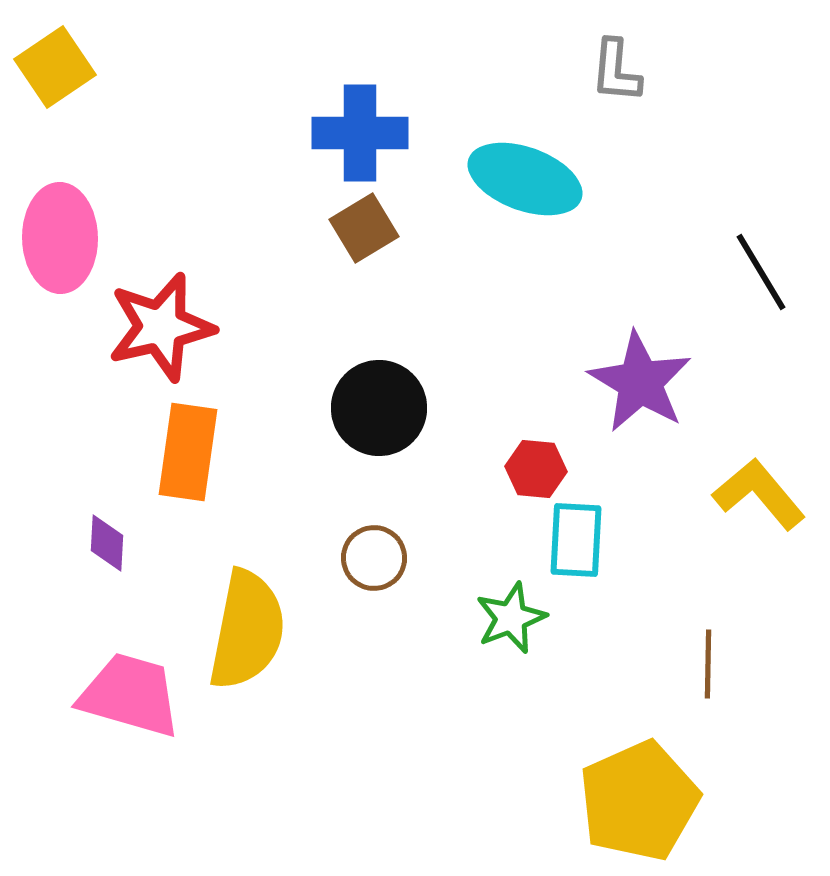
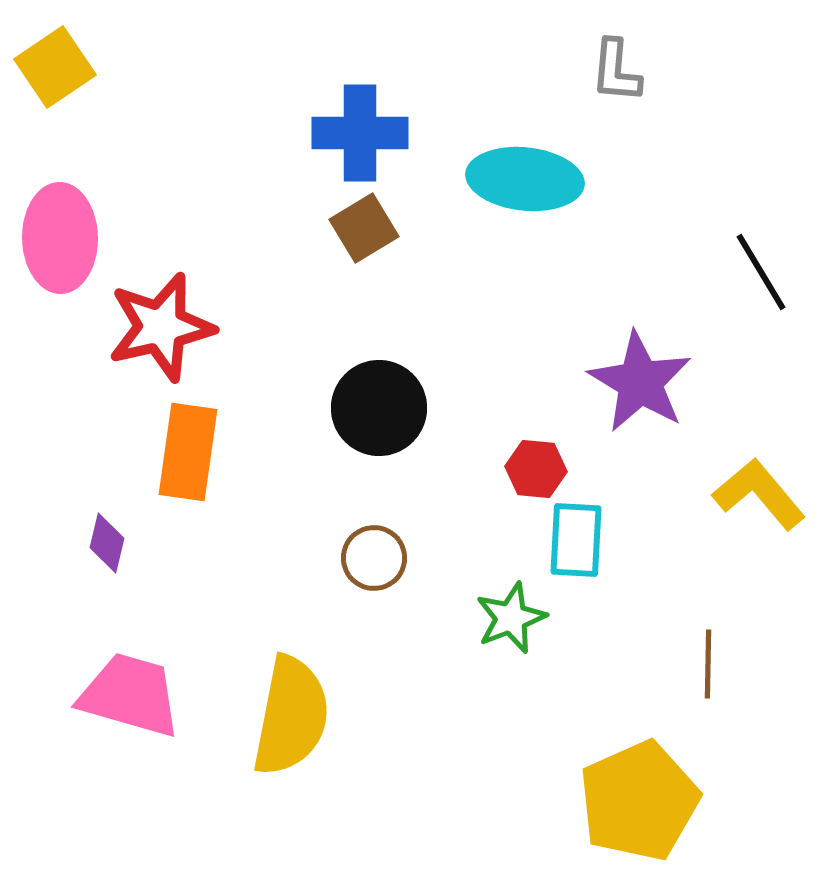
cyan ellipse: rotated 14 degrees counterclockwise
purple diamond: rotated 10 degrees clockwise
yellow semicircle: moved 44 px right, 86 px down
